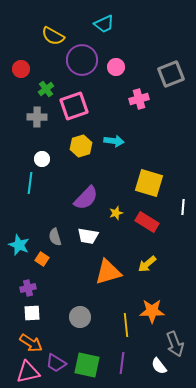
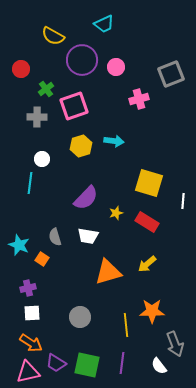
white line: moved 6 px up
